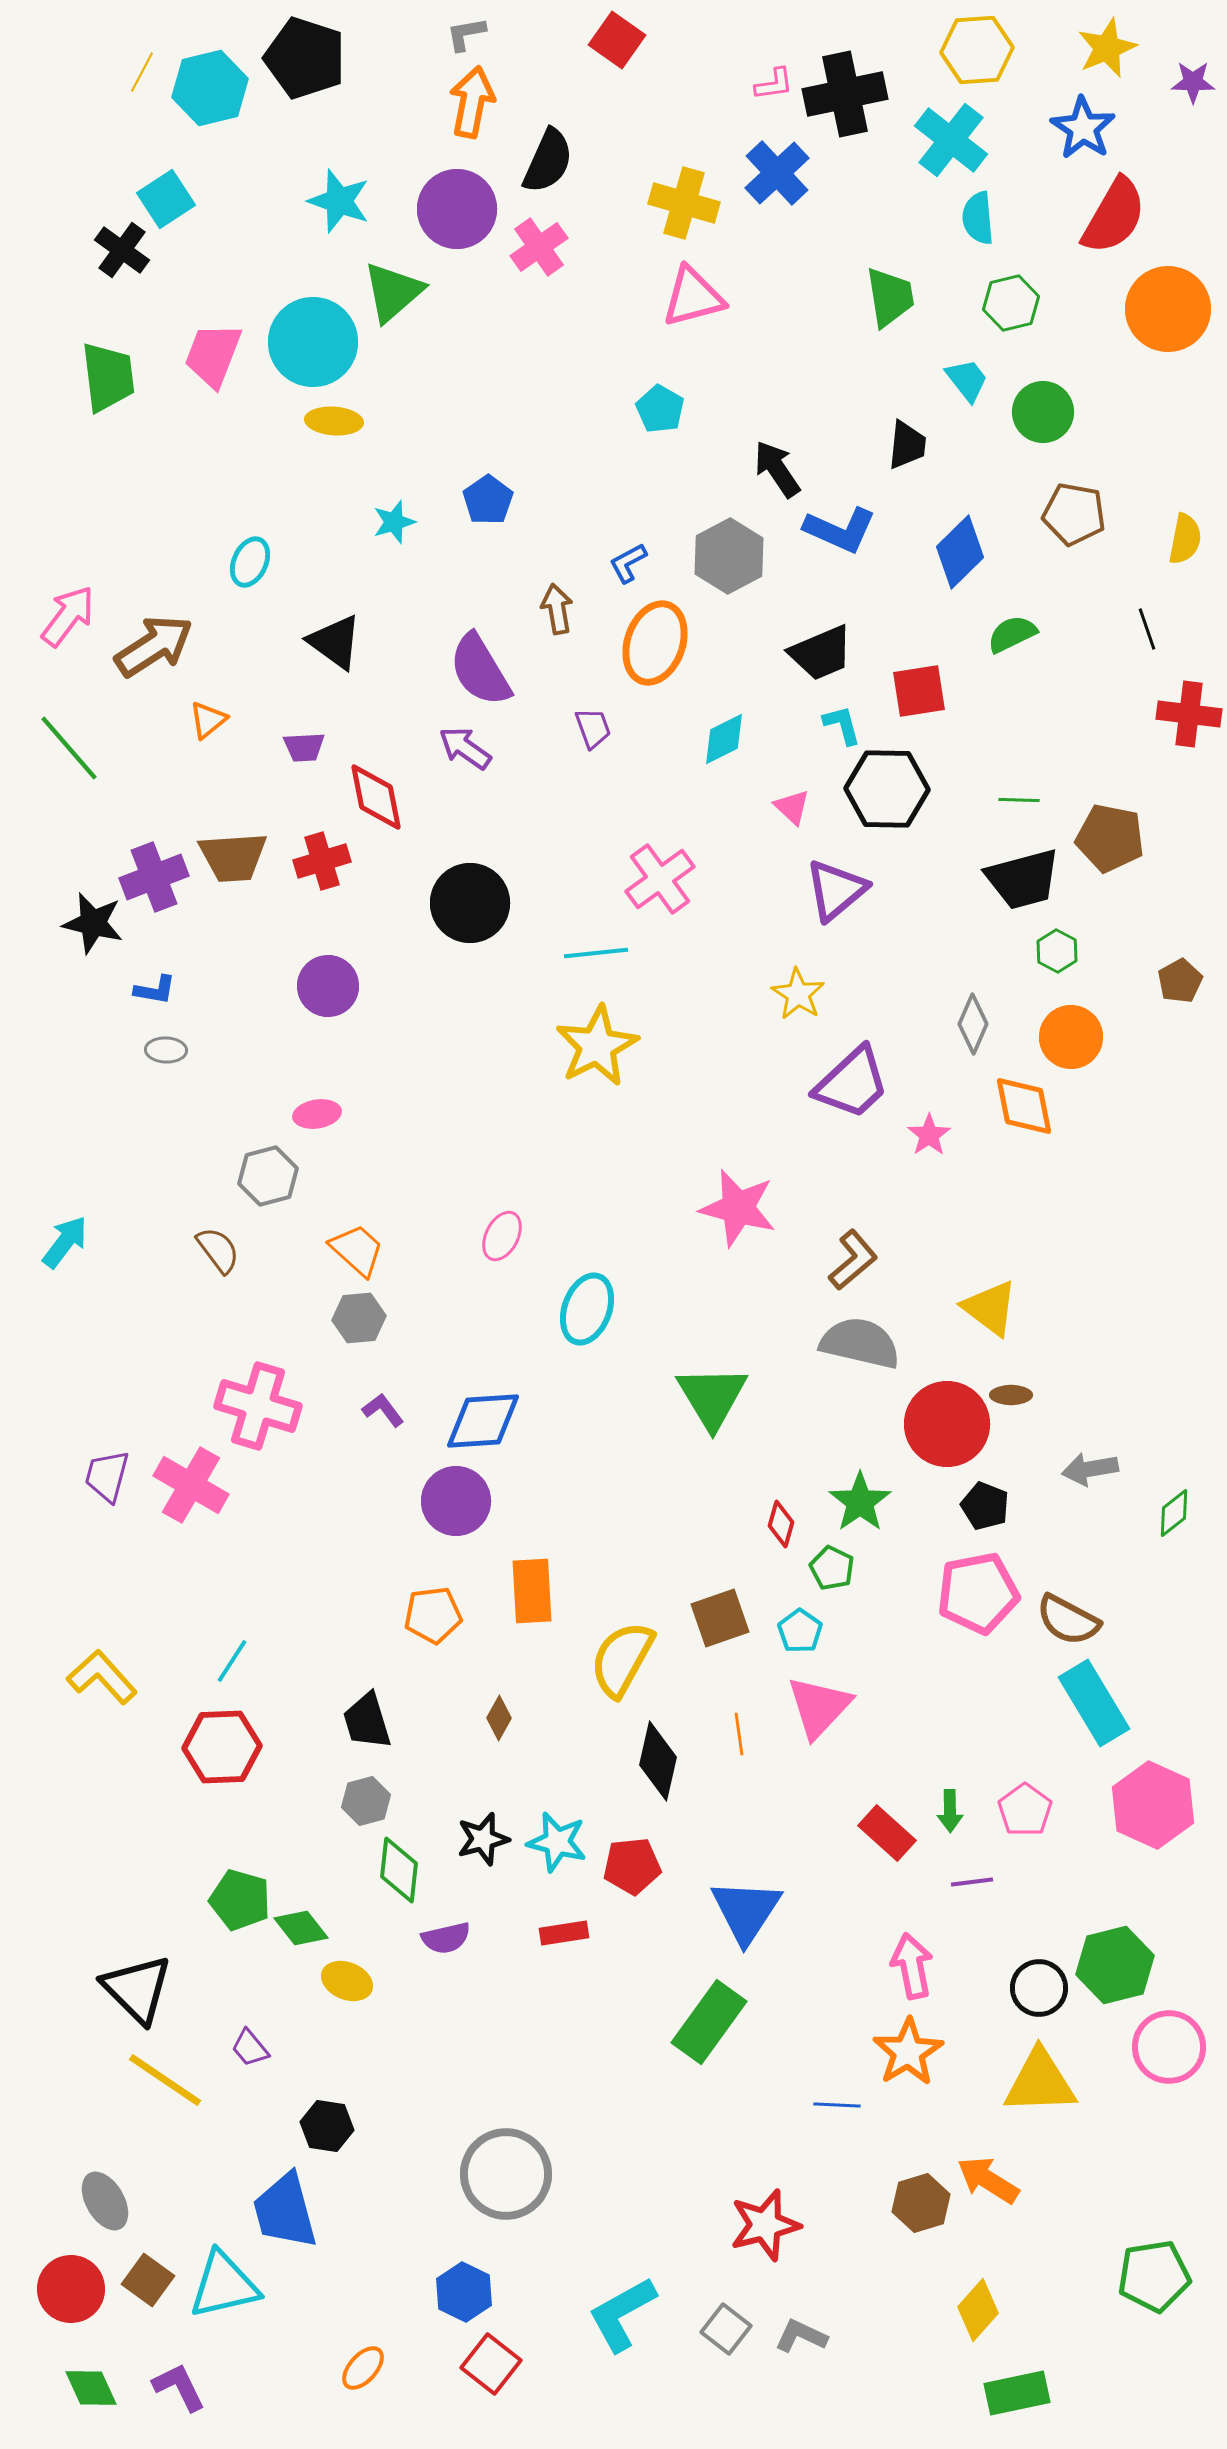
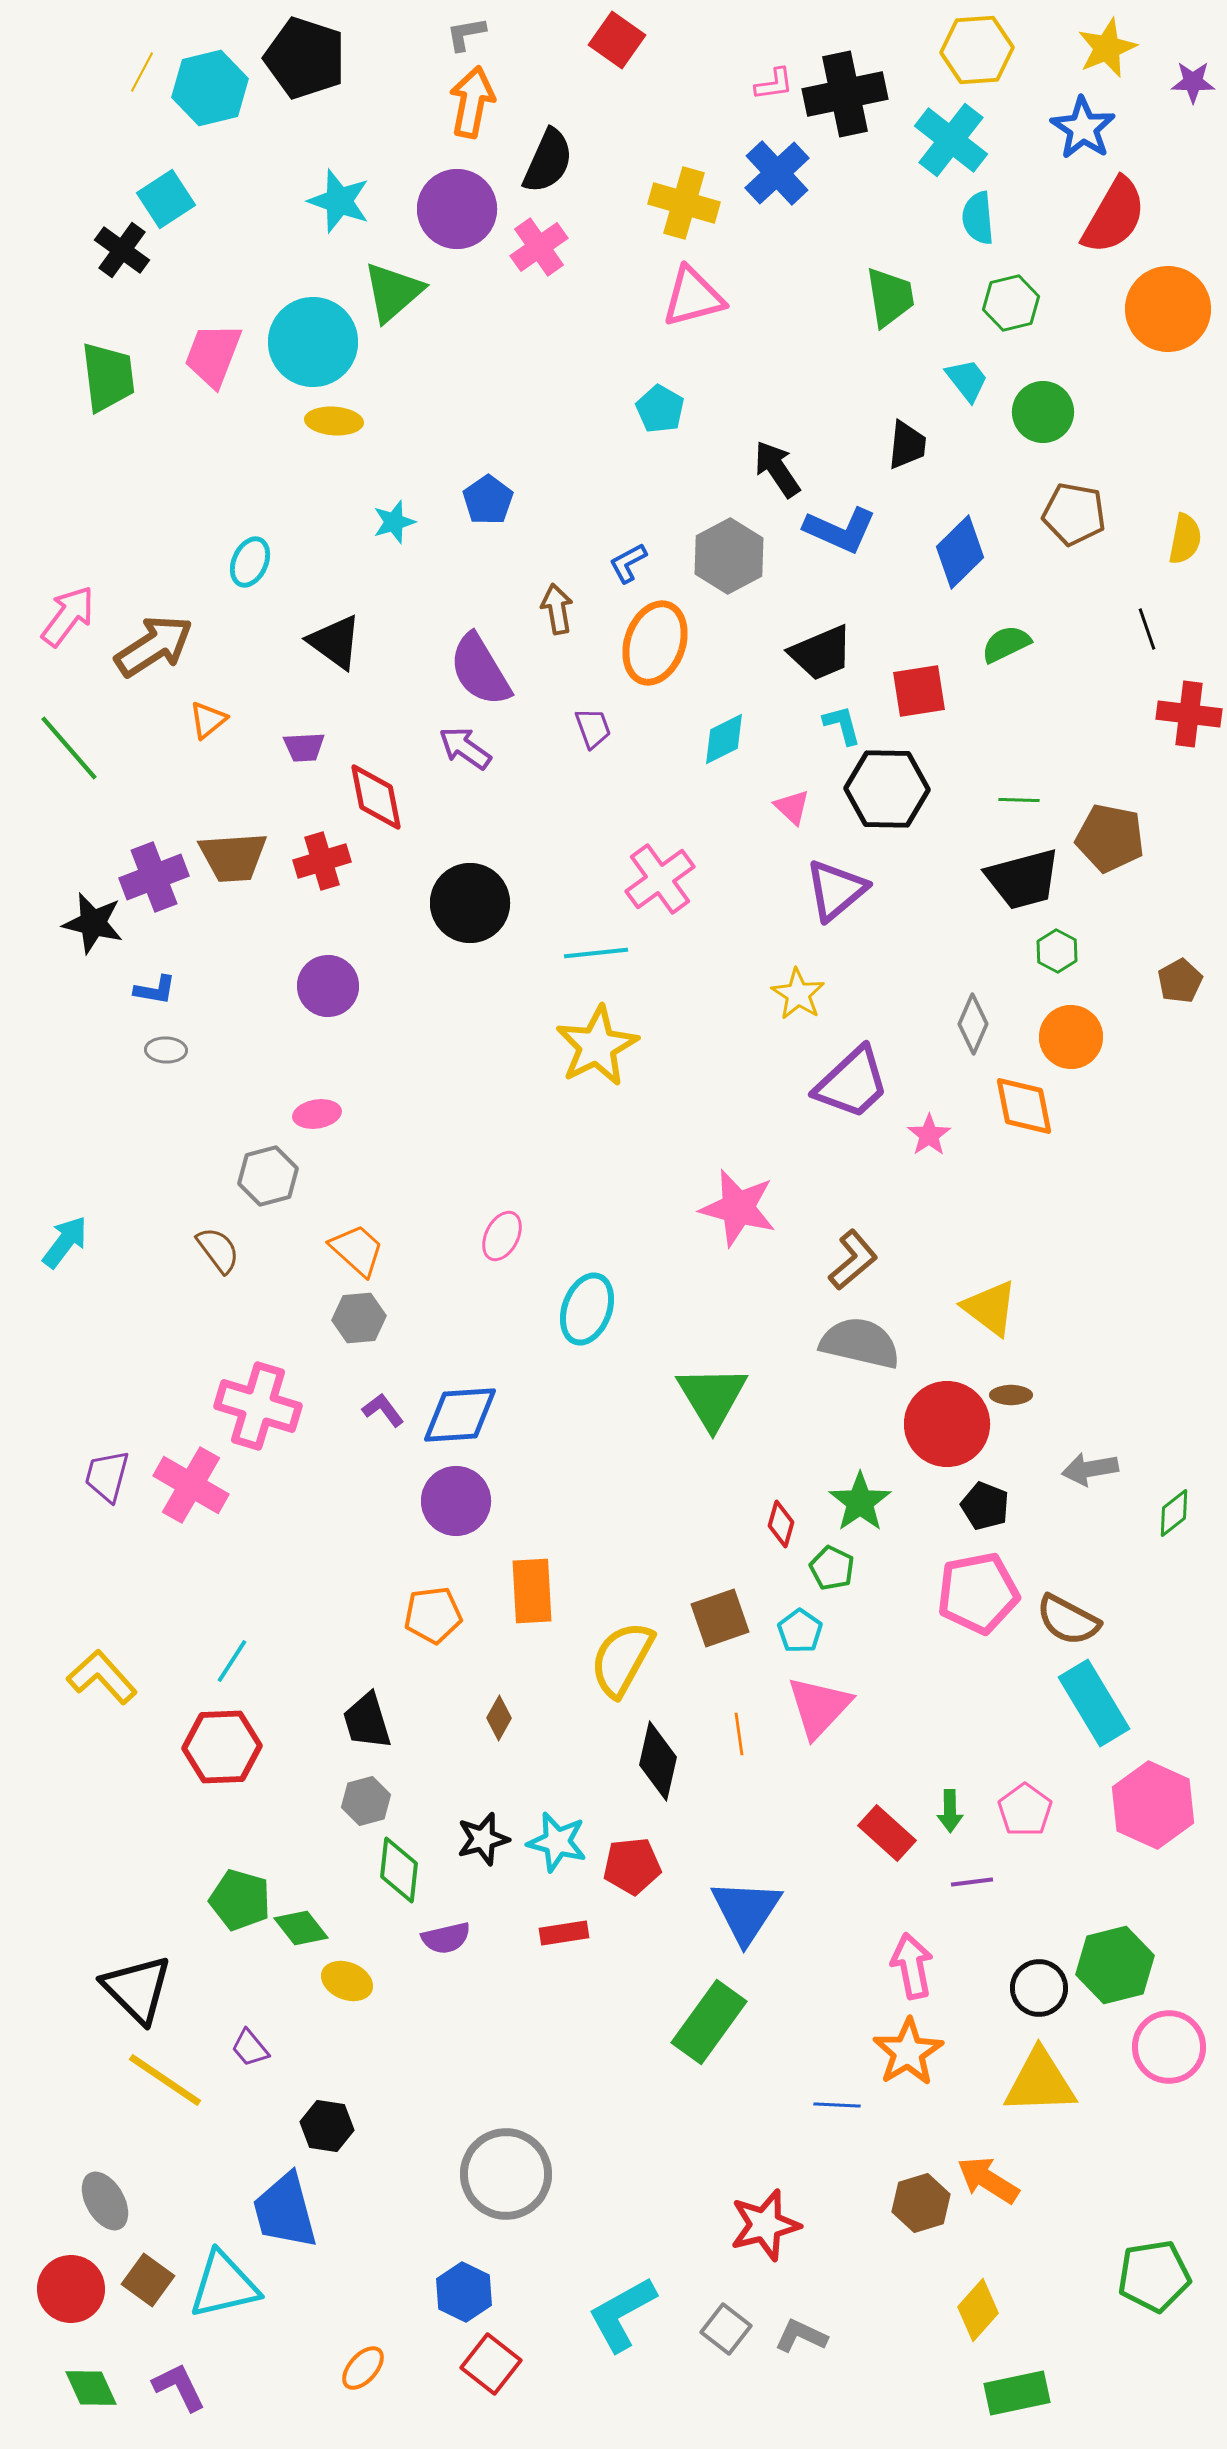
green semicircle at (1012, 634): moved 6 px left, 10 px down
blue diamond at (483, 1421): moved 23 px left, 6 px up
